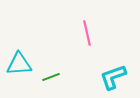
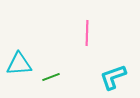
pink line: rotated 15 degrees clockwise
